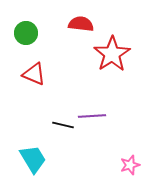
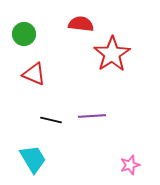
green circle: moved 2 px left, 1 px down
black line: moved 12 px left, 5 px up
